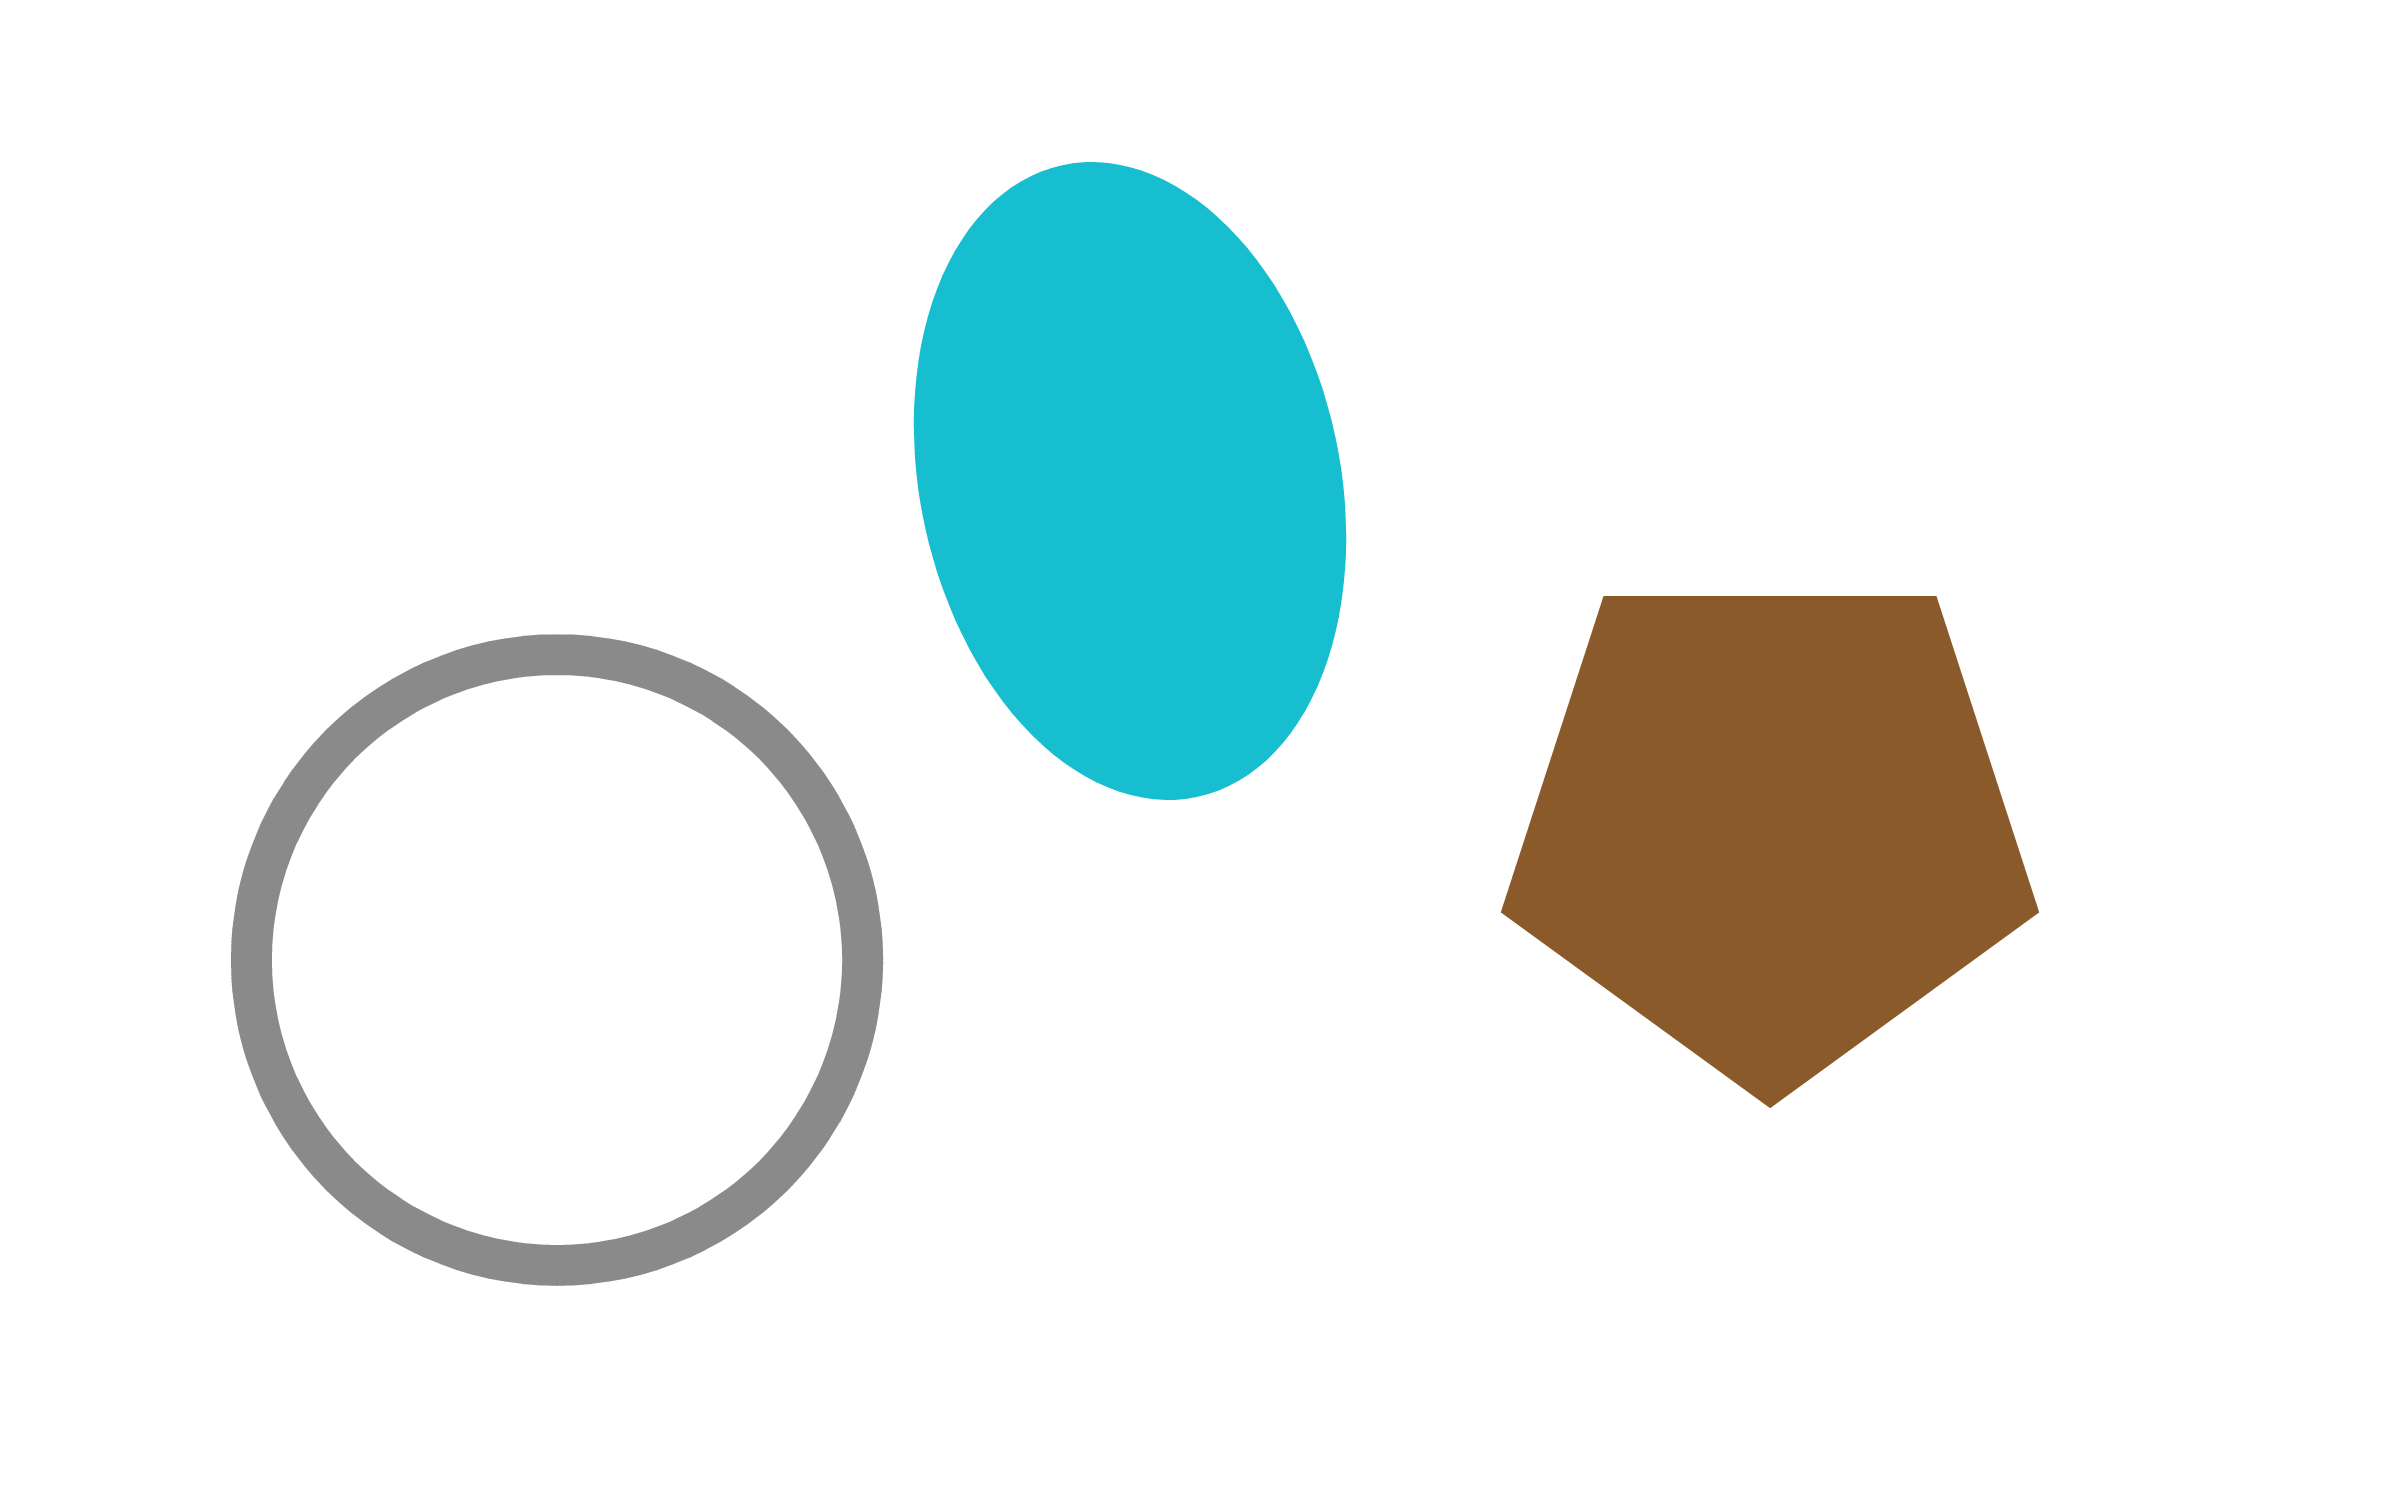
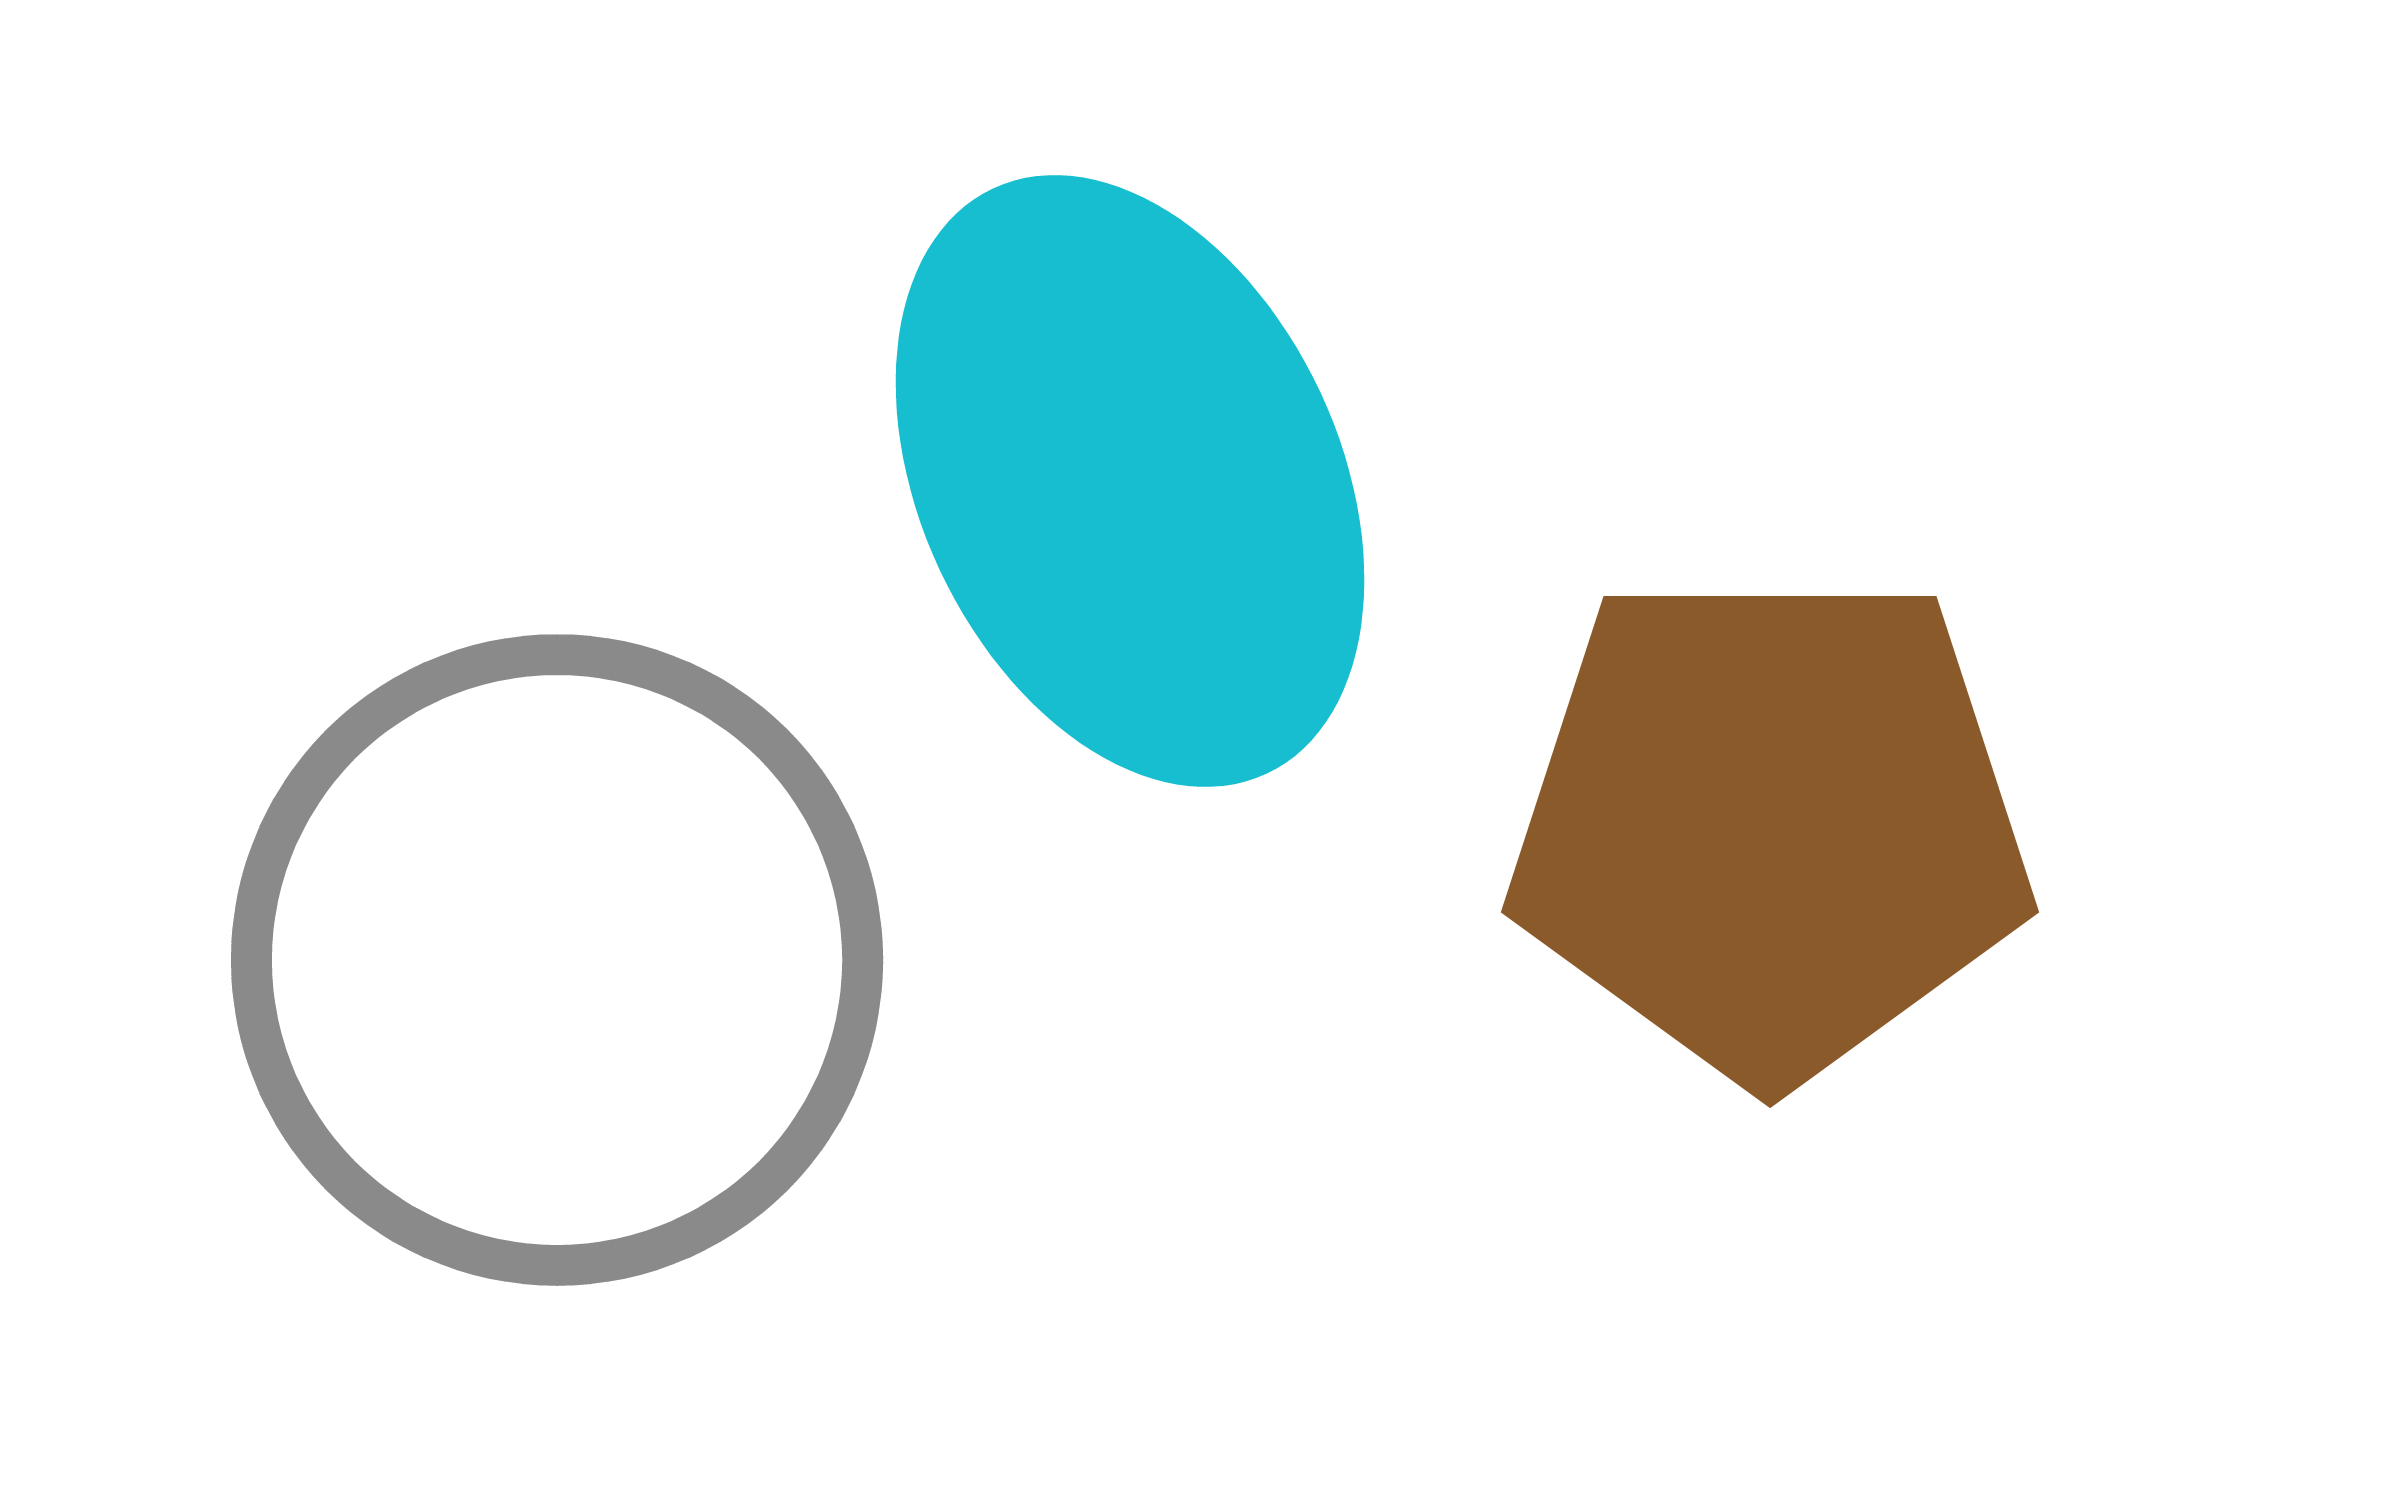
cyan ellipse: rotated 13 degrees counterclockwise
